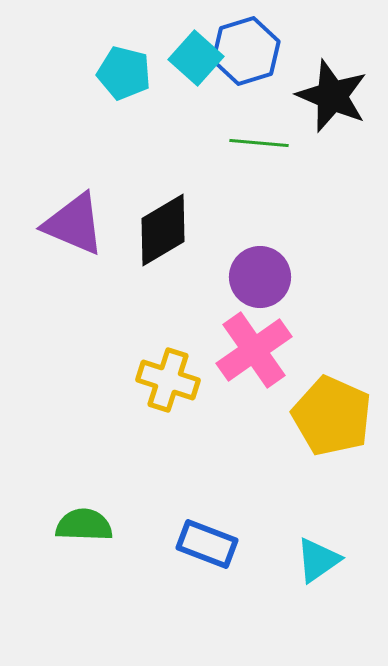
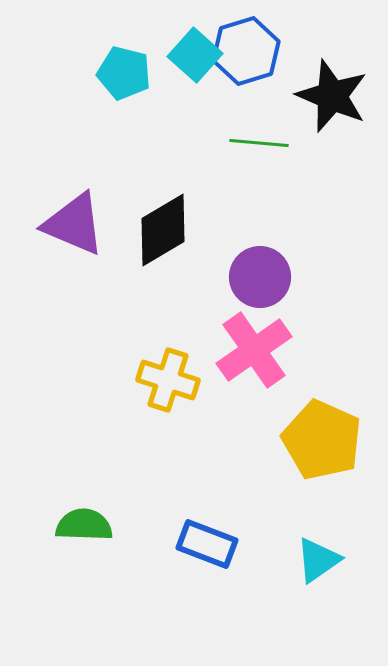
cyan square: moved 1 px left, 3 px up
yellow pentagon: moved 10 px left, 24 px down
